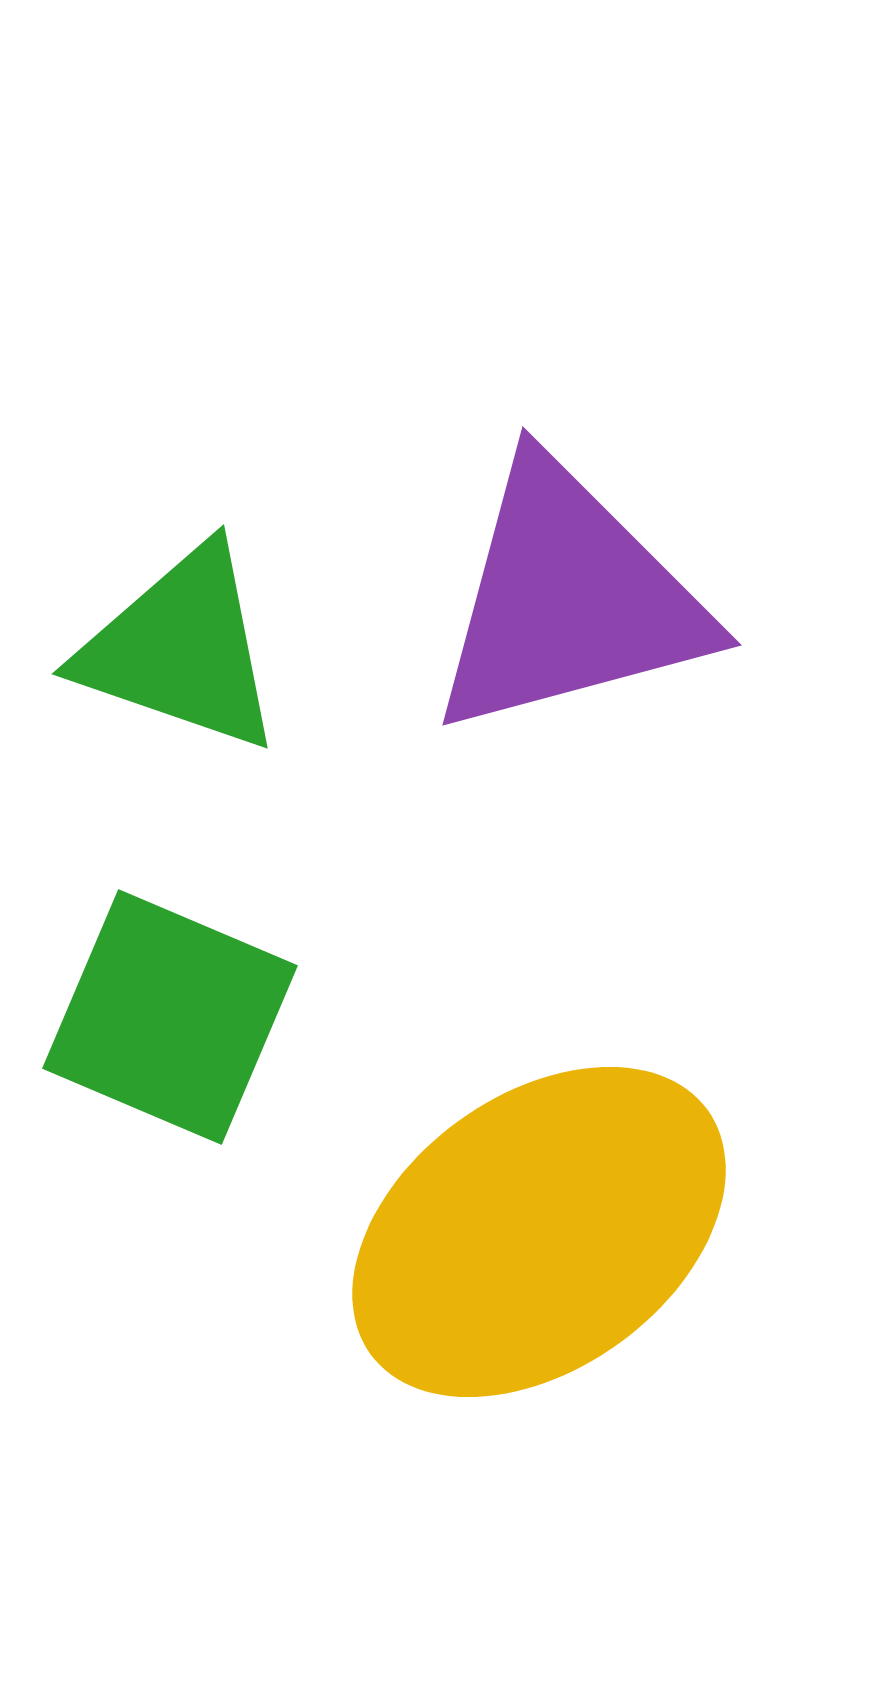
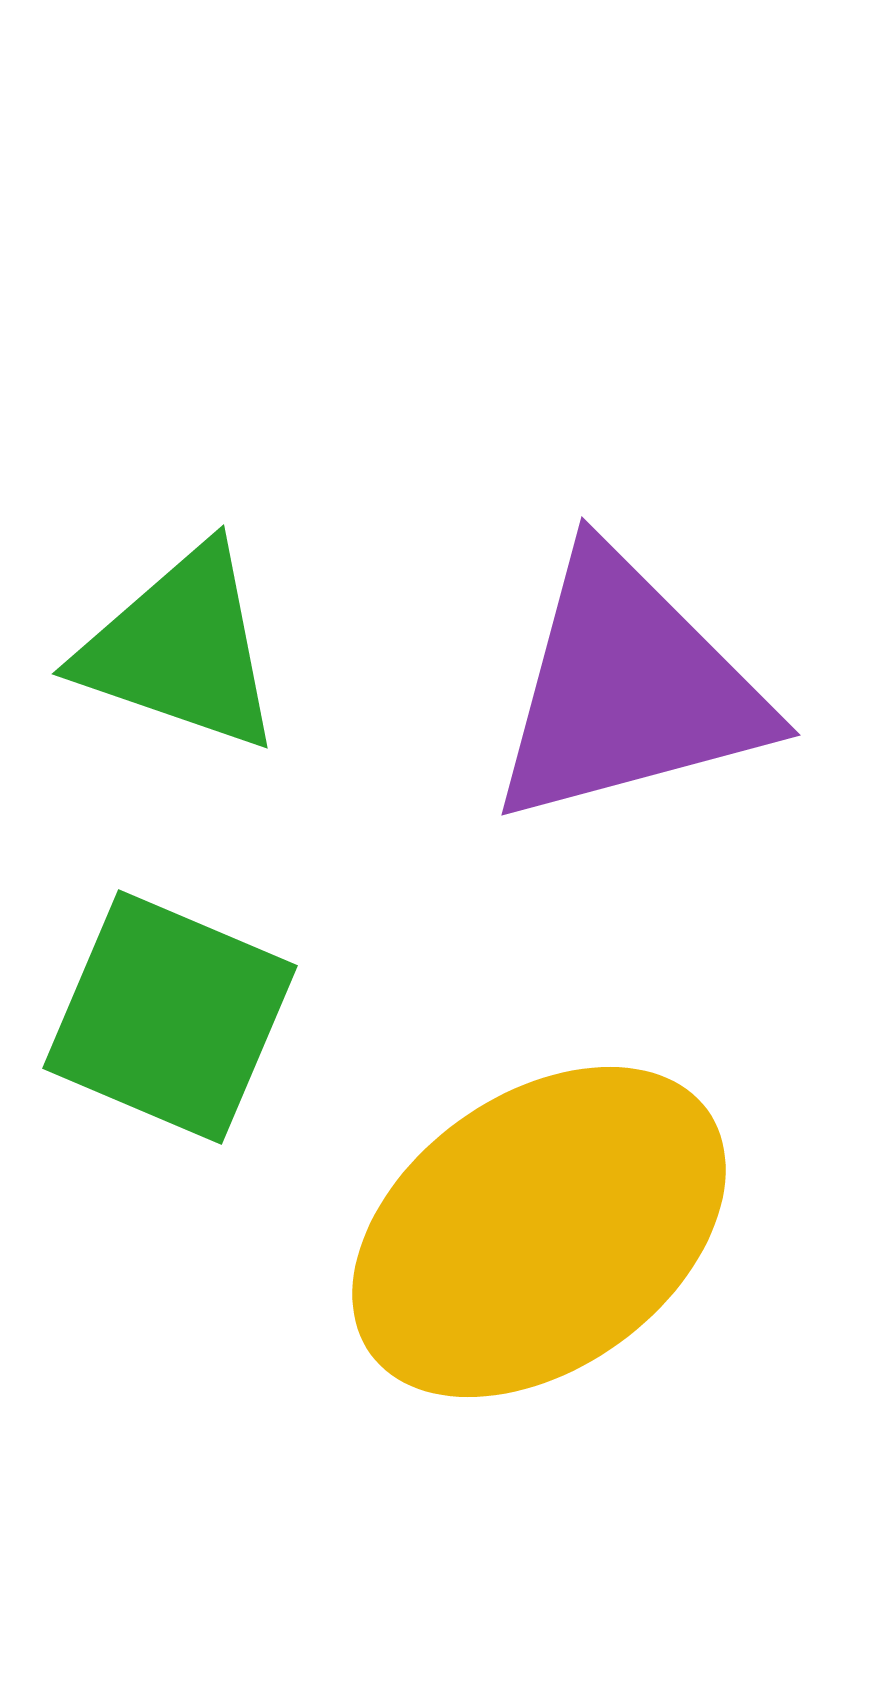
purple triangle: moved 59 px right, 90 px down
